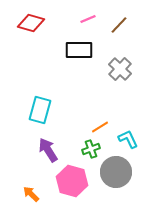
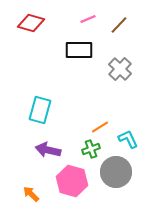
purple arrow: rotated 45 degrees counterclockwise
